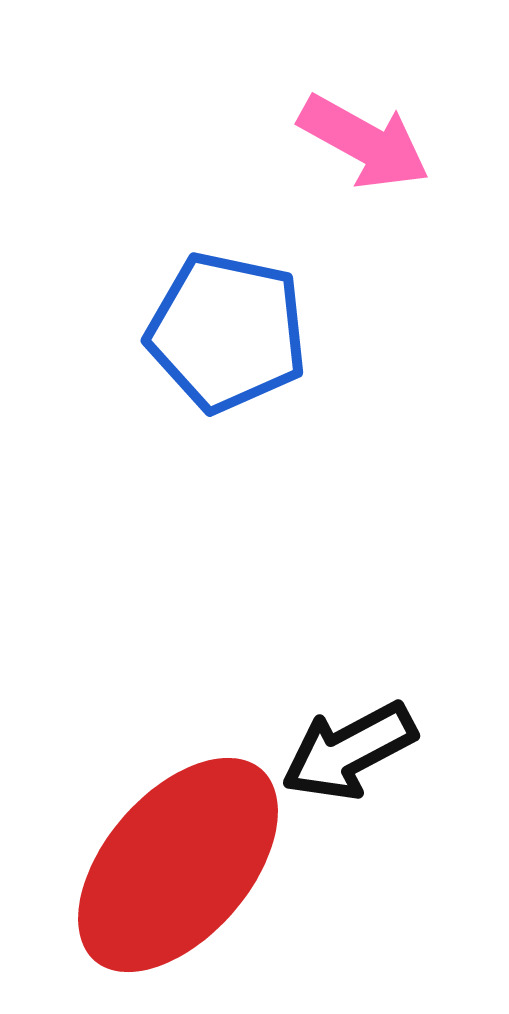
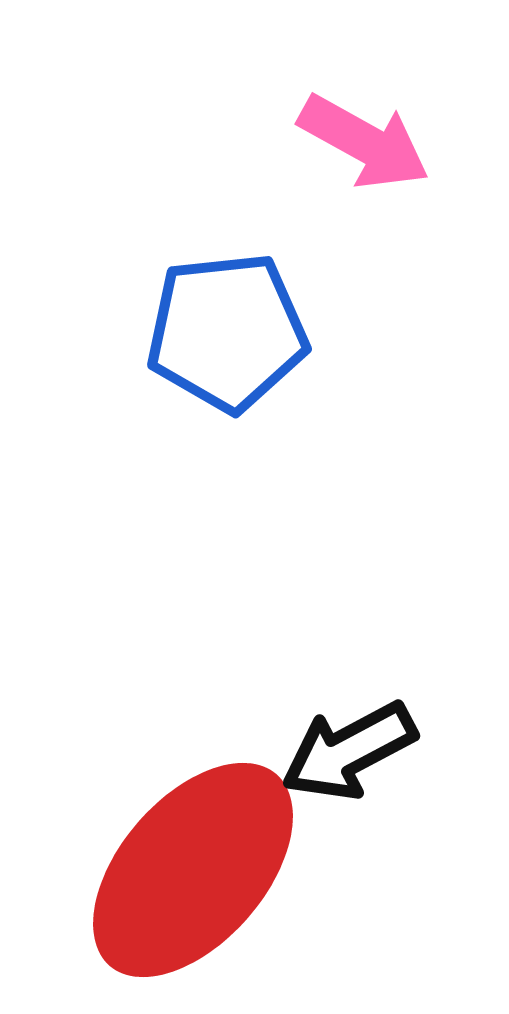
blue pentagon: rotated 18 degrees counterclockwise
red ellipse: moved 15 px right, 5 px down
